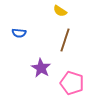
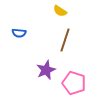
purple star: moved 5 px right, 2 px down; rotated 18 degrees clockwise
pink pentagon: moved 2 px right
